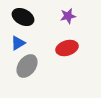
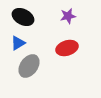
gray ellipse: moved 2 px right
